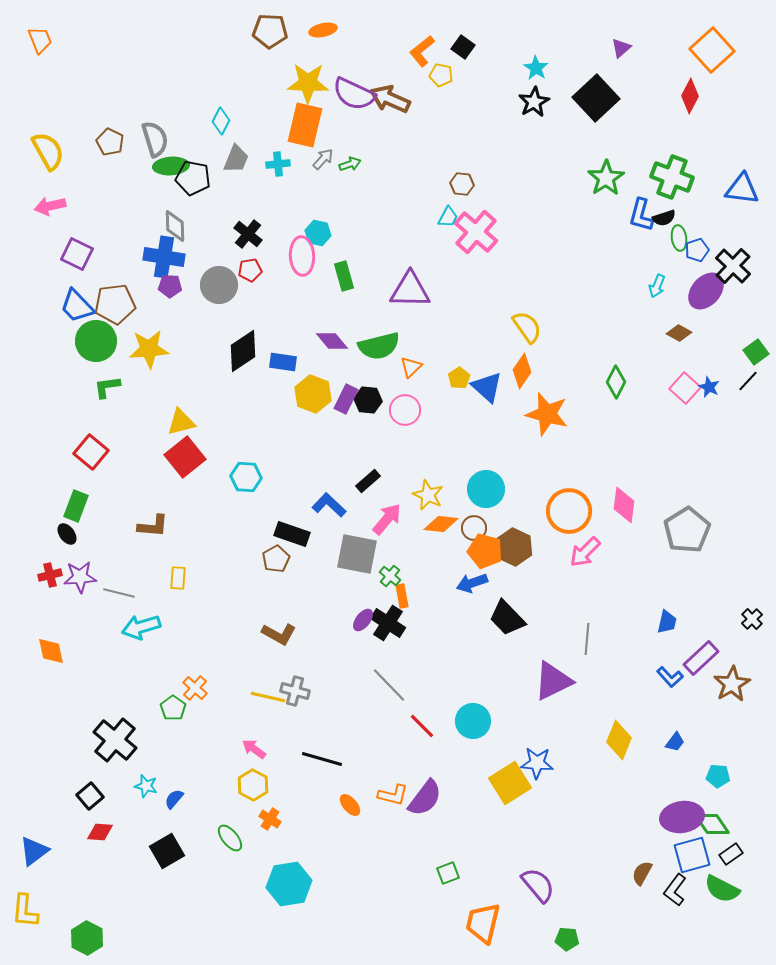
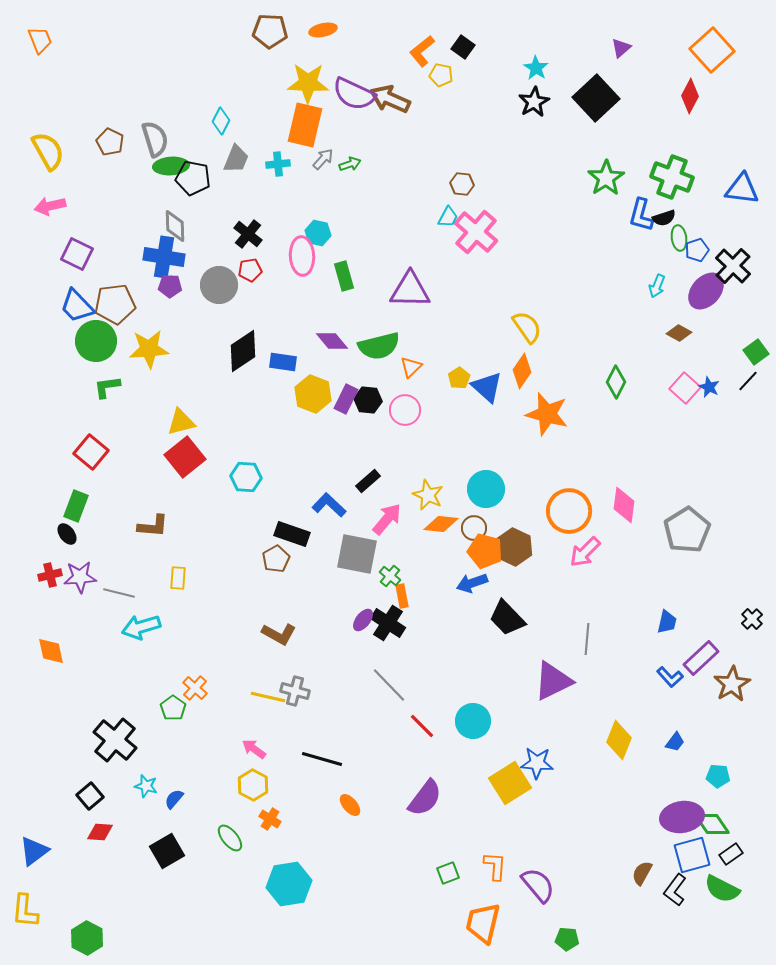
orange L-shape at (393, 795): moved 102 px right, 71 px down; rotated 100 degrees counterclockwise
